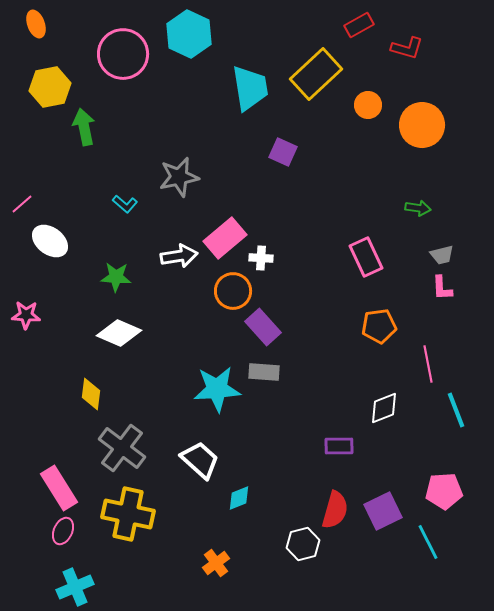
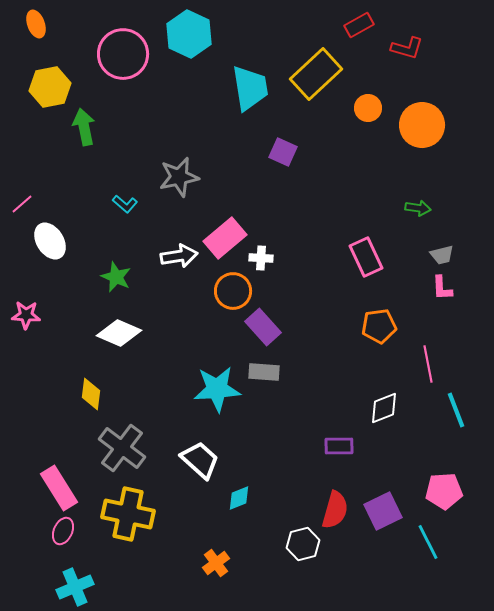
orange circle at (368, 105): moved 3 px down
white ellipse at (50, 241): rotated 21 degrees clockwise
green star at (116, 277): rotated 20 degrees clockwise
